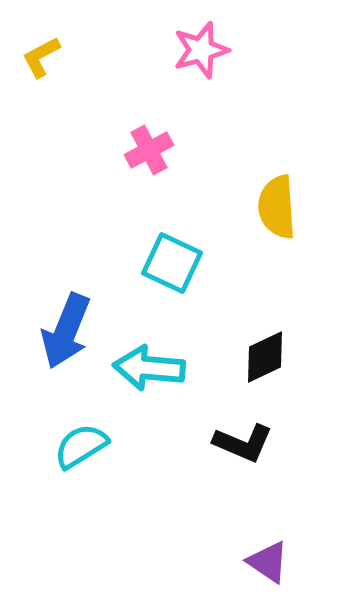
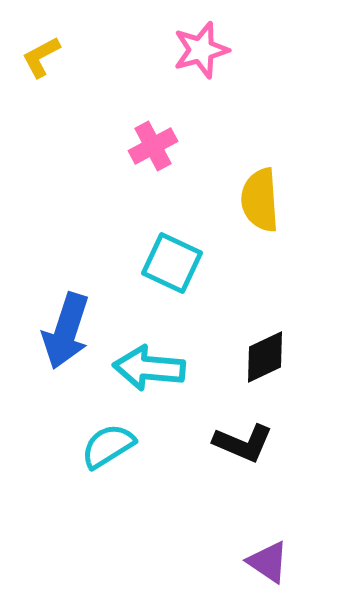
pink cross: moved 4 px right, 4 px up
yellow semicircle: moved 17 px left, 7 px up
blue arrow: rotated 4 degrees counterclockwise
cyan semicircle: moved 27 px right
